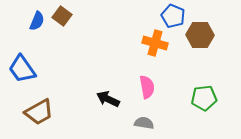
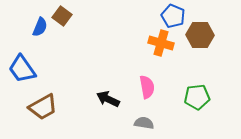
blue semicircle: moved 3 px right, 6 px down
orange cross: moved 6 px right
green pentagon: moved 7 px left, 1 px up
brown trapezoid: moved 4 px right, 5 px up
